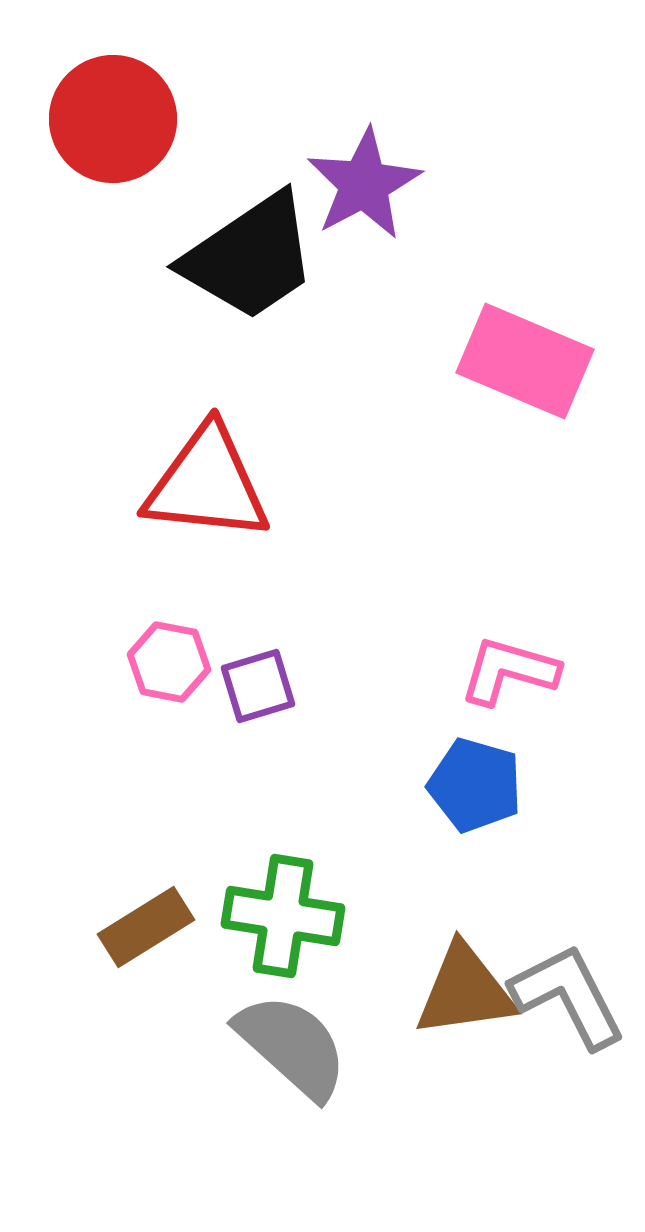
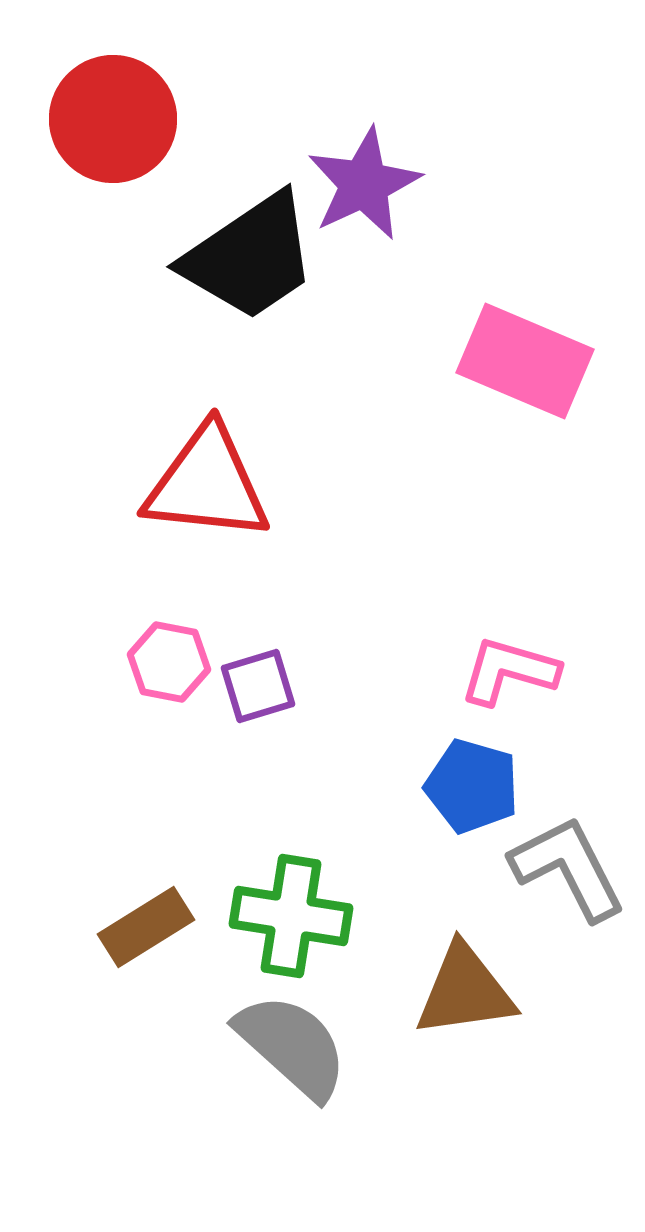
purple star: rotated 3 degrees clockwise
blue pentagon: moved 3 px left, 1 px down
green cross: moved 8 px right
gray L-shape: moved 128 px up
